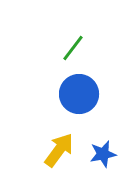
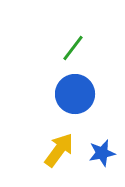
blue circle: moved 4 px left
blue star: moved 1 px left, 1 px up
